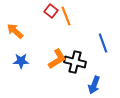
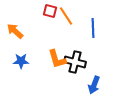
red square: moved 1 px left; rotated 24 degrees counterclockwise
orange line: rotated 12 degrees counterclockwise
blue line: moved 10 px left, 15 px up; rotated 18 degrees clockwise
orange L-shape: rotated 105 degrees clockwise
